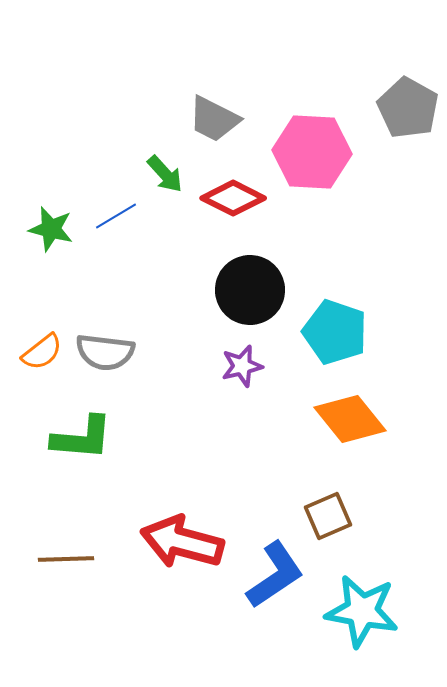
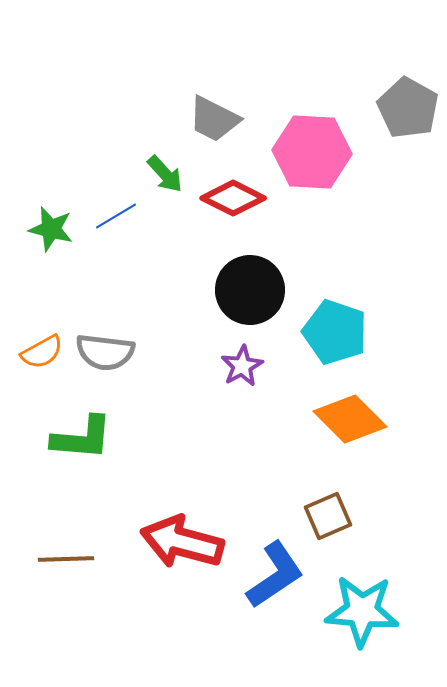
orange semicircle: rotated 9 degrees clockwise
purple star: rotated 15 degrees counterclockwise
orange diamond: rotated 6 degrees counterclockwise
cyan star: rotated 6 degrees counterclockwise
